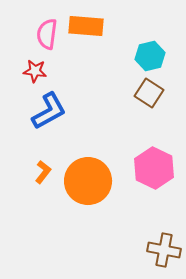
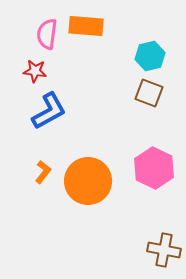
brown square: rotated 12 degrees counterclockwise
